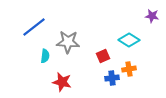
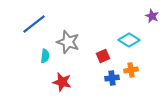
purple star: rotated 16 degrees clockwise
blue line: moved 3 px up
gray star: rotated 15 degrees clockwise
orange cross: moved 2 px right, 1 px down
